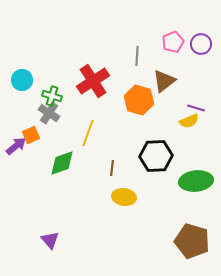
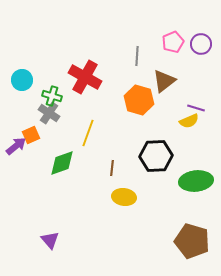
red cross: moved 8 px left, 4 px up; rotated 28 degrees counterclockwise
